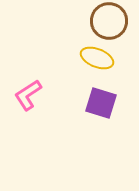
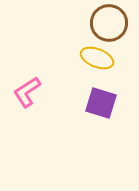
brown circle: moved 2 px down
pink L-shape: moved 1 px left, 3 px up
